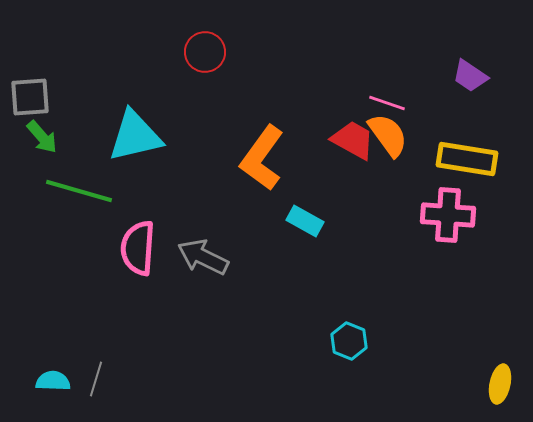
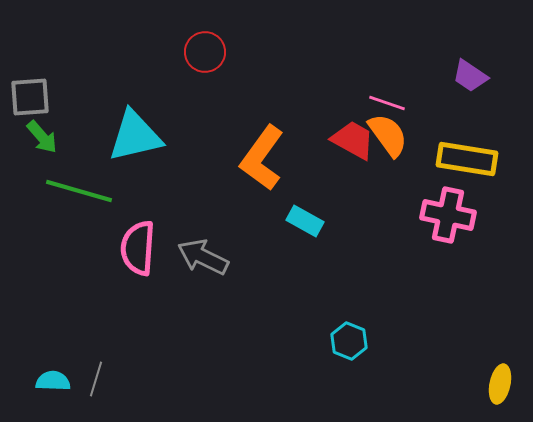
pink cross: rotated 8 degrees clockwise
